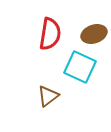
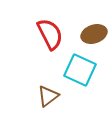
red semicircle: rotated 36 degrees counterclockwise
cyan square: moved 3 px down
